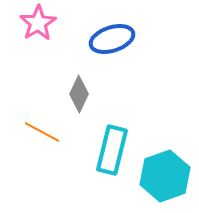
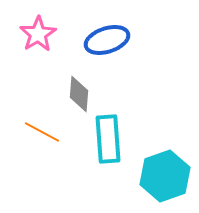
pink star: moved 11 px down
blue ellipse: moved 5 px left, 1 px down
gray diamond: rotated 21 degrees counterclockwise
cyan rectangle: moved 4 px left, 11 px up; rotated 18 degrees counterclockwise
